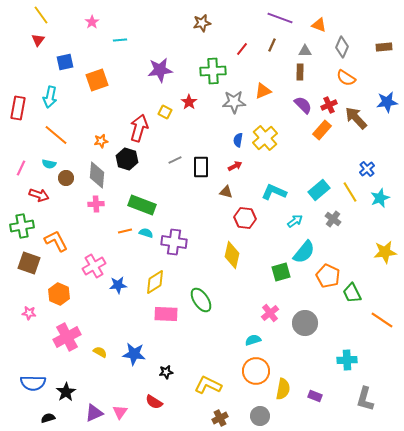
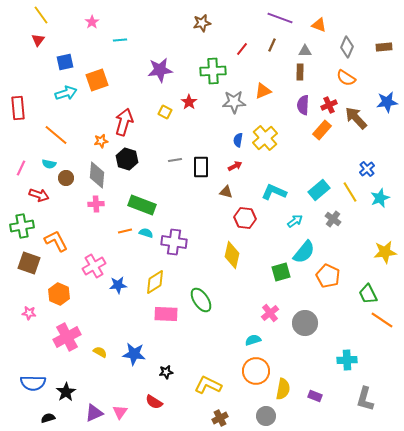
gray diamond at (342, 47): moved 5 px right
cyan arrow at (50, 97): moved 16 px right, 4 px up; rotated 120 degrees counterclockwise
purple semicircle at (303, 105): rotated 132 degrees counterclockwise
red rectangle at (18, 108): rotated 15 degrees counterclockwise
red arrow at (139, 128): moved 15 px left, 6 px up
gray line at (175, 160): rotated 16 degrees clockwise
green trapezoid at (352, 293): moved 16 px right, 1 px down
gray circle at (260, 416): moved 6 px right
